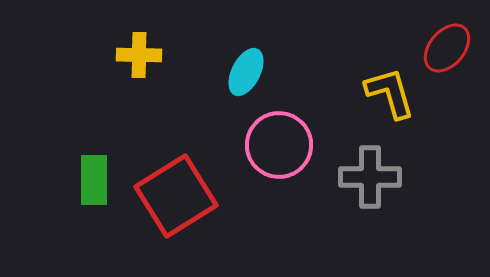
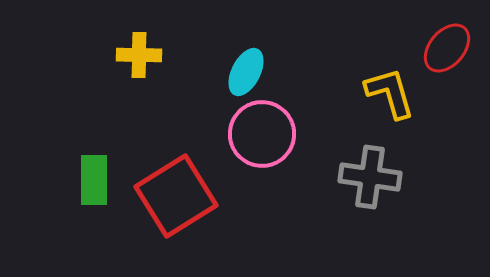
pink circle: moved 17 px left, 11 px up
gray cross: rotated 8 degrees clockwise
